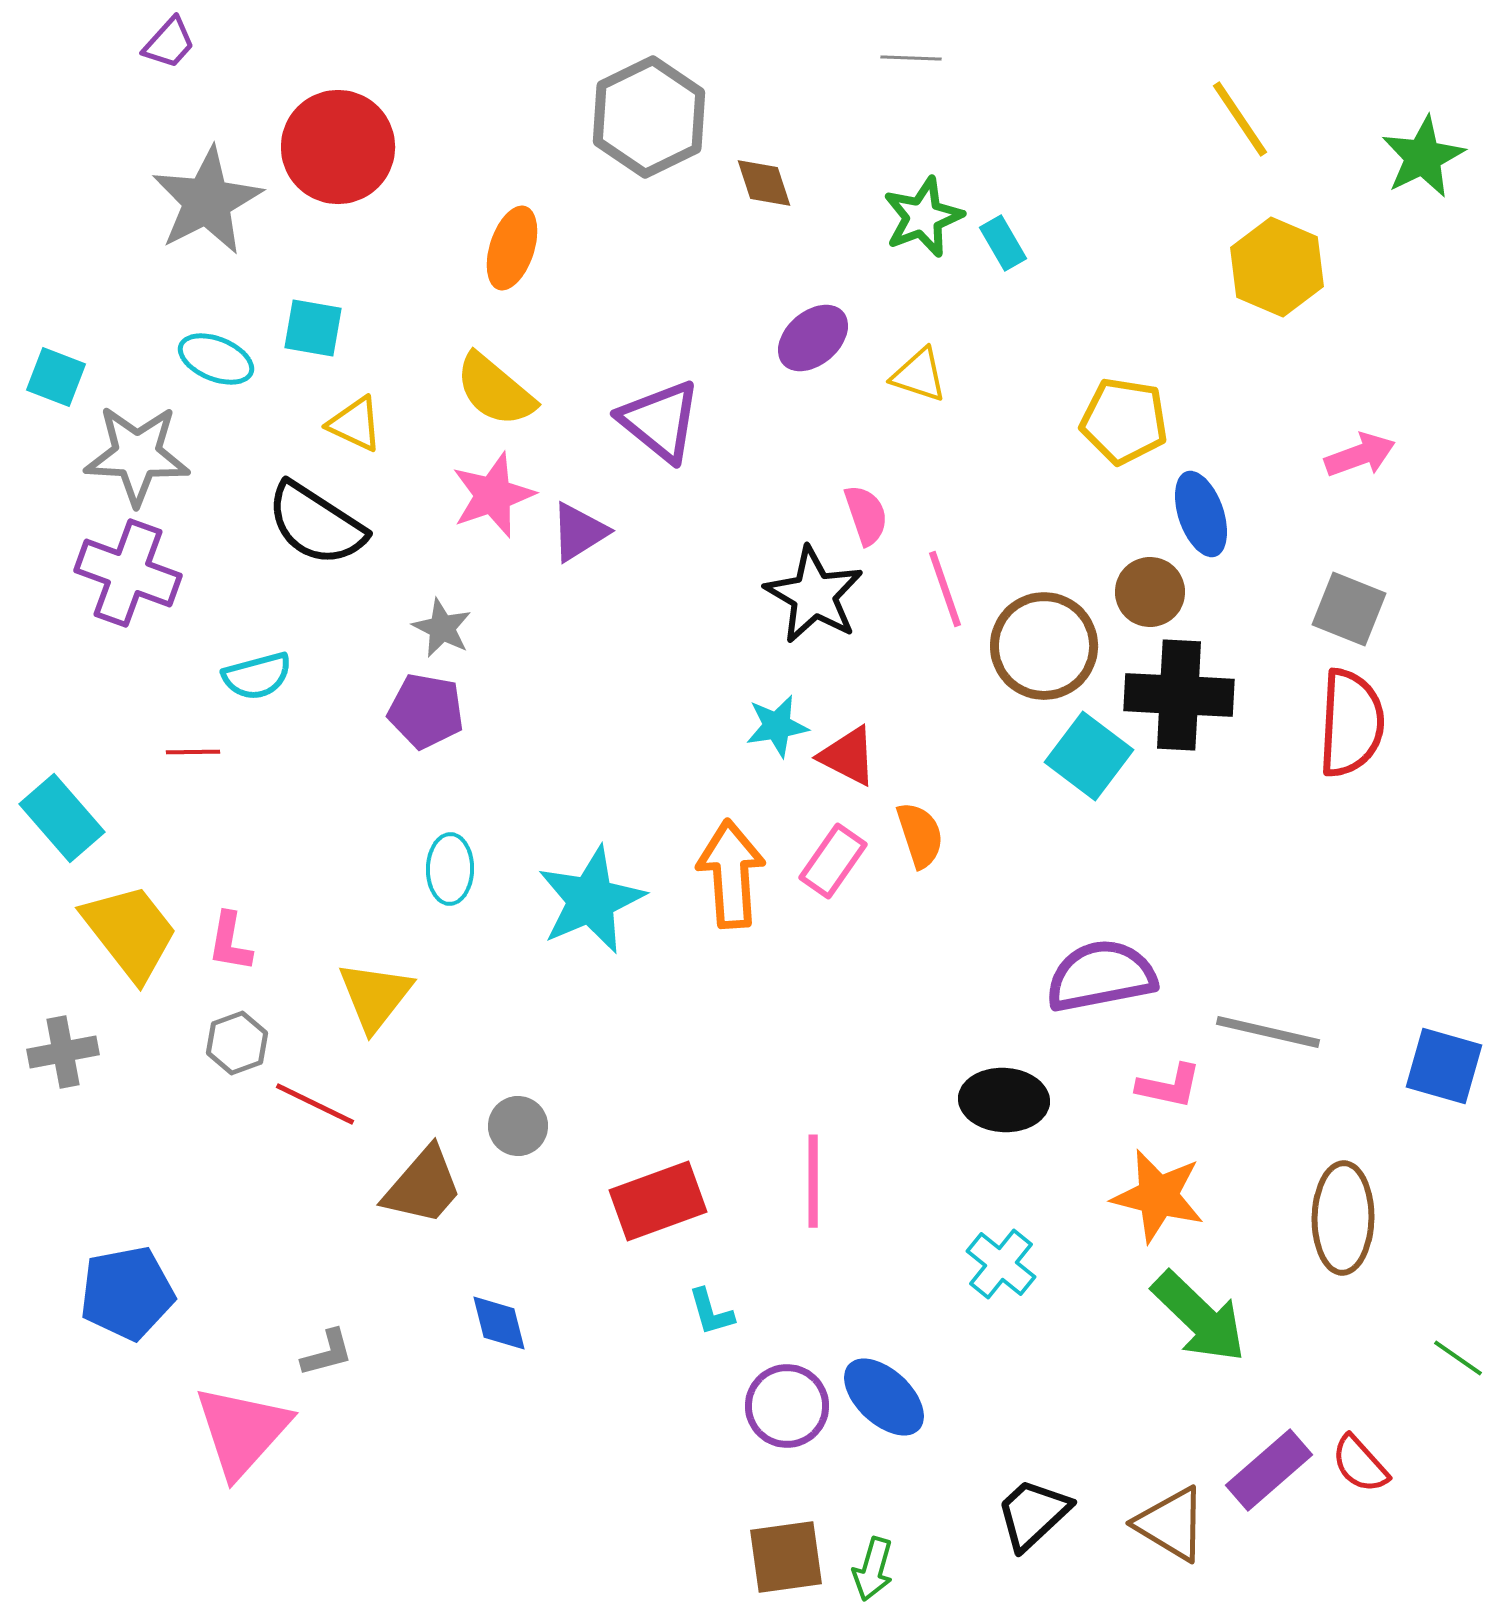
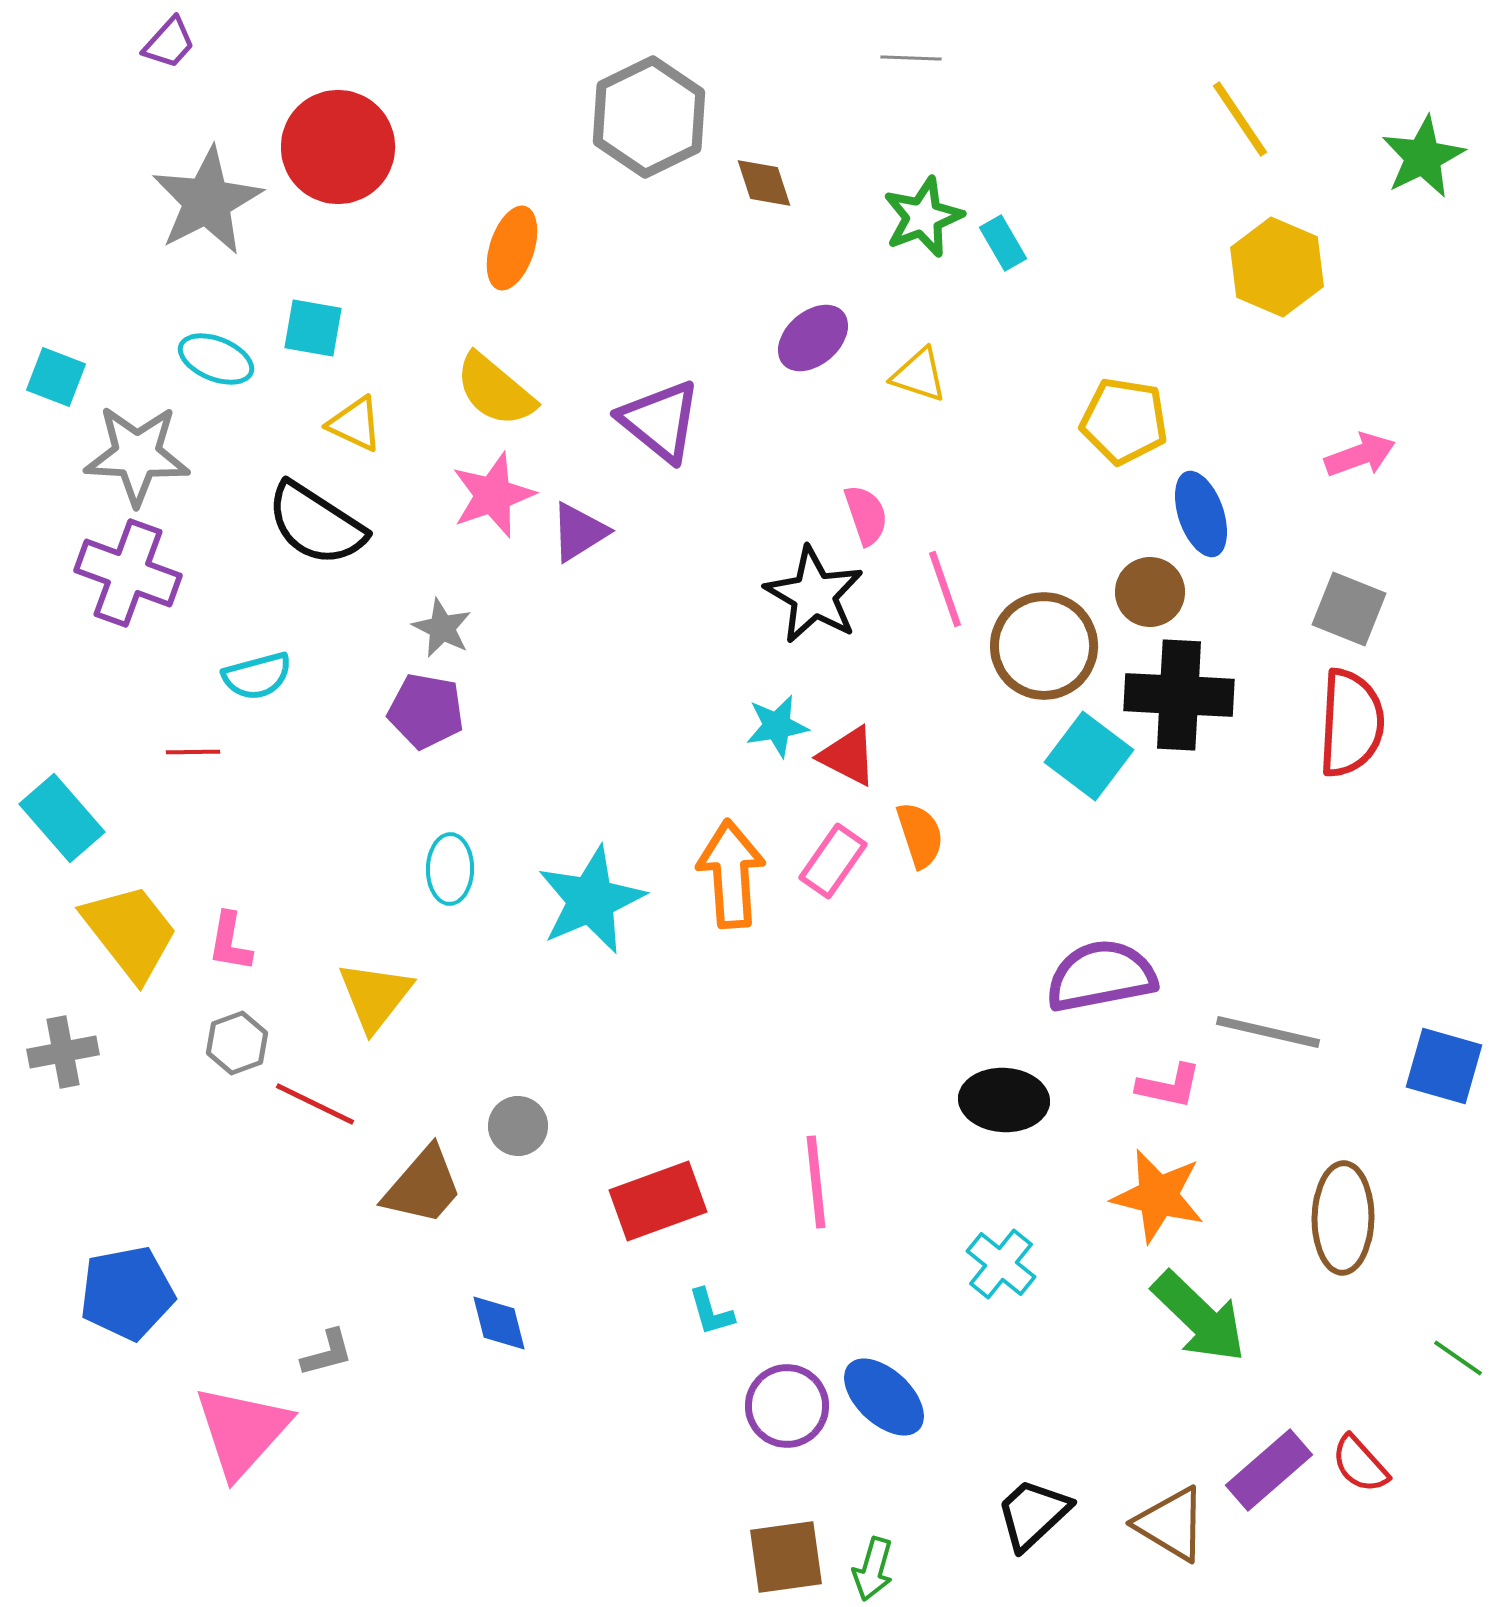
pink line at (813, 1181): moved 3 px right, 1 px down; rotated 6 degrees counterclockwise
